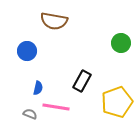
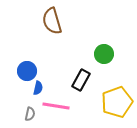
brown semicircle: moved 2 px left; rotated 64 degrees clockwise
green circle: moved 17 px left, 11 px down
blue circle: moved 20 px down
black rectangle: moved 1 px left, 1 px up
pink line: moved 1 px up
gray semicircle: rotated 80 degrees clockwise
